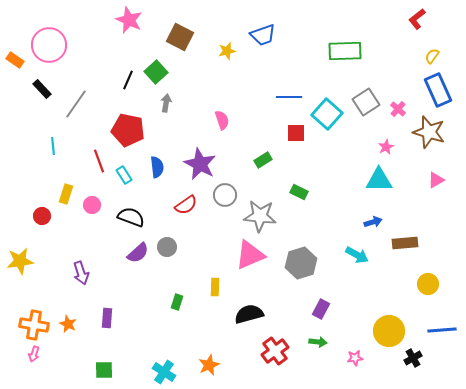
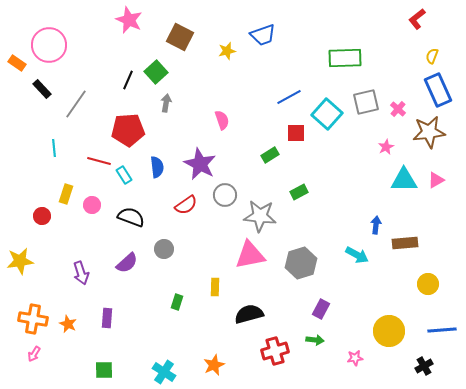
green rectangle at (345, 51): moved 7 px down
yellow semicircle at (432, 56): rotated 14 degrees counterclockwise
orange rectangle at (15, 60): moved 2 px right, 3 px down
blue line at (289, 97): rotated 30 degrees counterclockwise
gray square at (366, 102): rotated 20 degrees clockwise
red pentagon at (128, 130): rotated 16 degrees counterclockwise
brown star at (429, 132): rotated 24 degrees counterclockwise
cyan line at (53, 146): moved 1 px right, 2 px down
green rectangle at (263, 160): moved 7 px right, 5 px up
red line at (99, 161): rotated 55 degrees counterclockwise
cyan triangle at (379, 180): moved 25 px right
green rectangle at (299, 192): rotated 54 degrees counterclockwise
blue arrow at (373, 222): moved 3 px right, 3 px down; rotated 66 degrees counterclockwise
gray circle at (167, 247): moved 3 px left, 2 px down
purple semicircle at (138, 253): moved 11 px left, 10 px down
pink triangle at (250, 255): rotated 12 degrees clockwise
orange cross at (34, 325): moved 1 px left, 6 px up
green arrow at (318, 342): moved 3 px left, 2 px up
red cross at (275, 351): rotated 20 degrees clockwise
pink arrow at (34, 354): rotated 14 degrees clockwise
black cross at (413, 358): moved 11 px right, 8 px down
orange star at (209, 365): moved 5 px right
